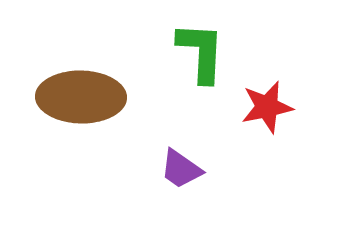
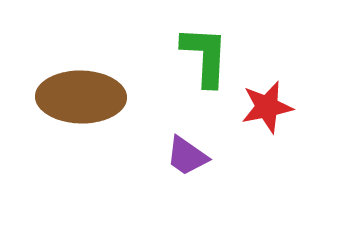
green L-shape: moved 4 px right, 4 px down
purple trapezoid: moved 6 px right, 13 px up
